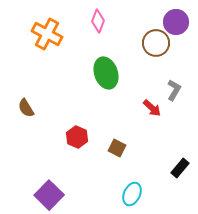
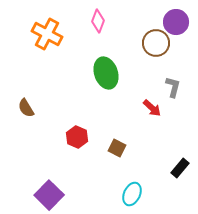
gray L-shape: moved 1 px left, 3 px up; rotated 15 degrees counterclockwise
